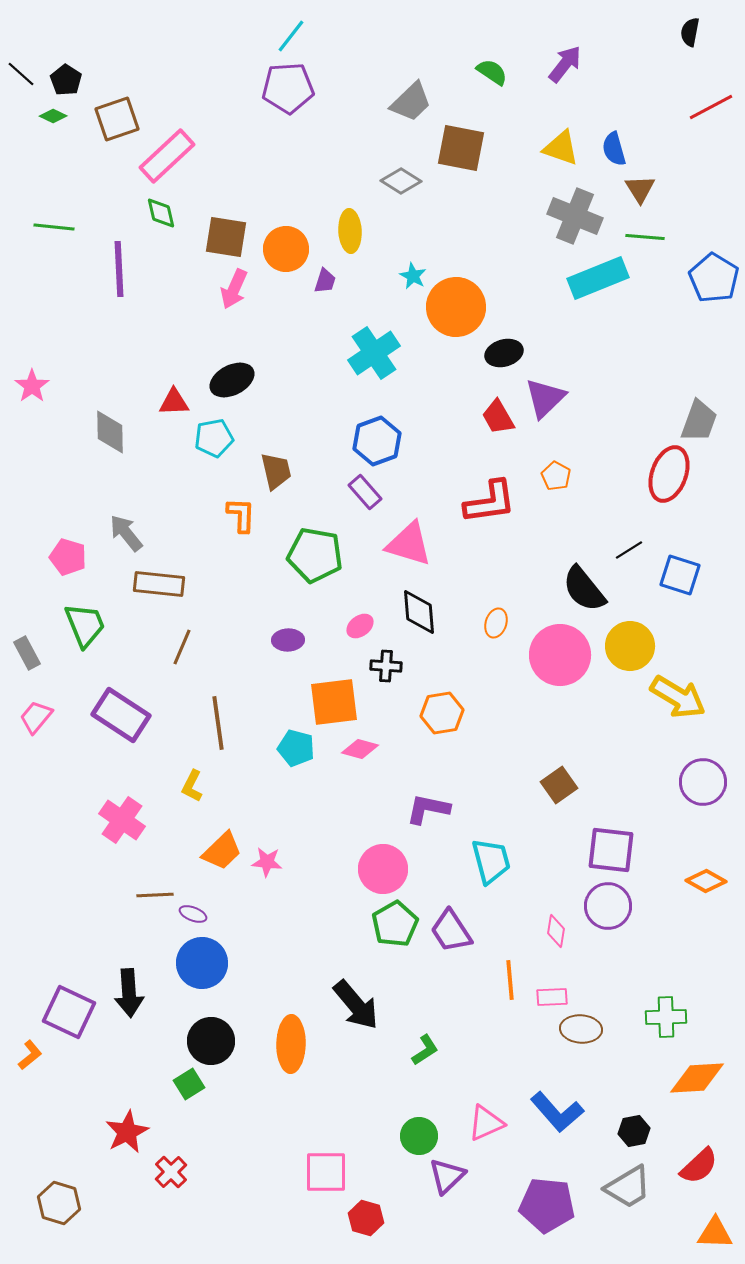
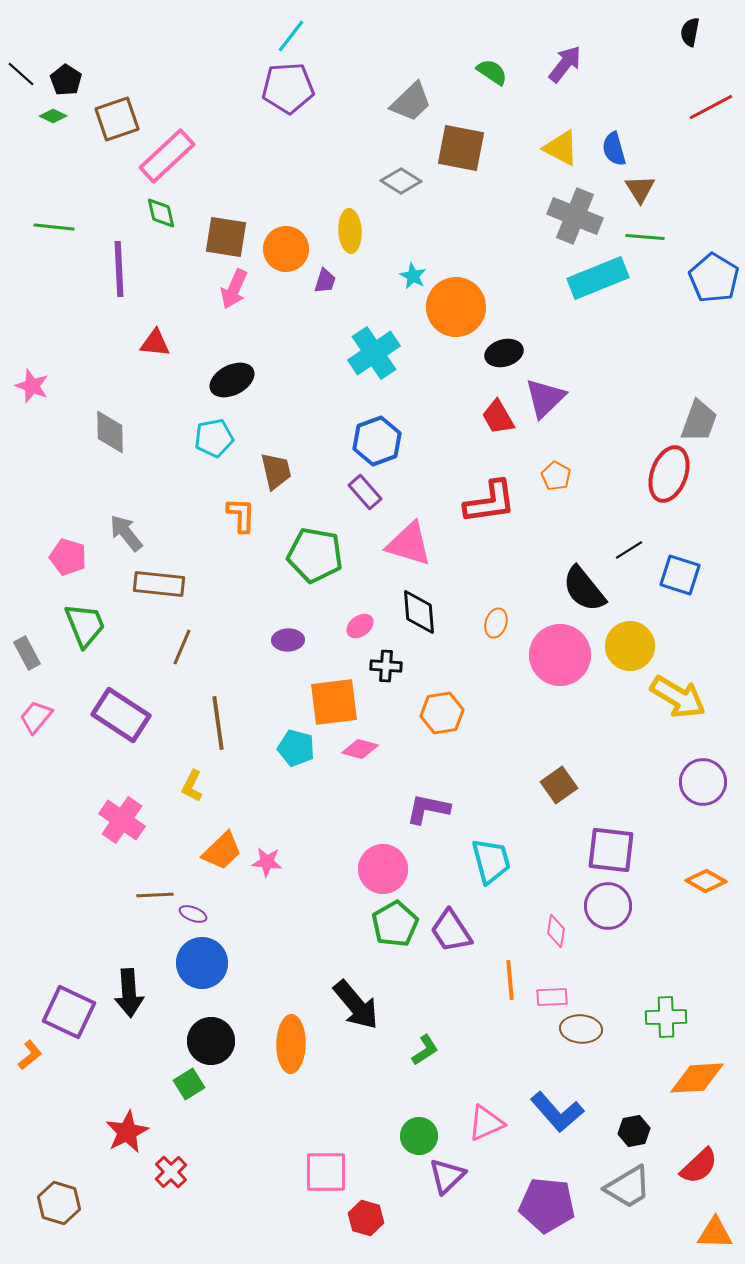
yellow triangle at (561, 148): rotated 9 degrees clockwise
pink star at (32, 386): rotated 16 degrees counterclockwise
red triangle at (174, 402): moved 19 px left, 59 px up; rotated 8 degrees clockwise
